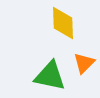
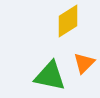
yellow diamond: moved 5 px right, 2 px up; rotated 60 degrees clockwise
